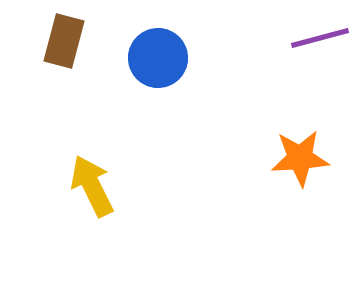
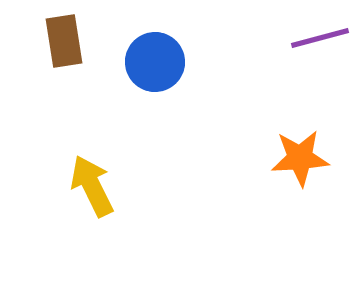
brown rectangle: rotated 24 degrees counterclockwise
blue circle: moved 3 px left, 4 px down
